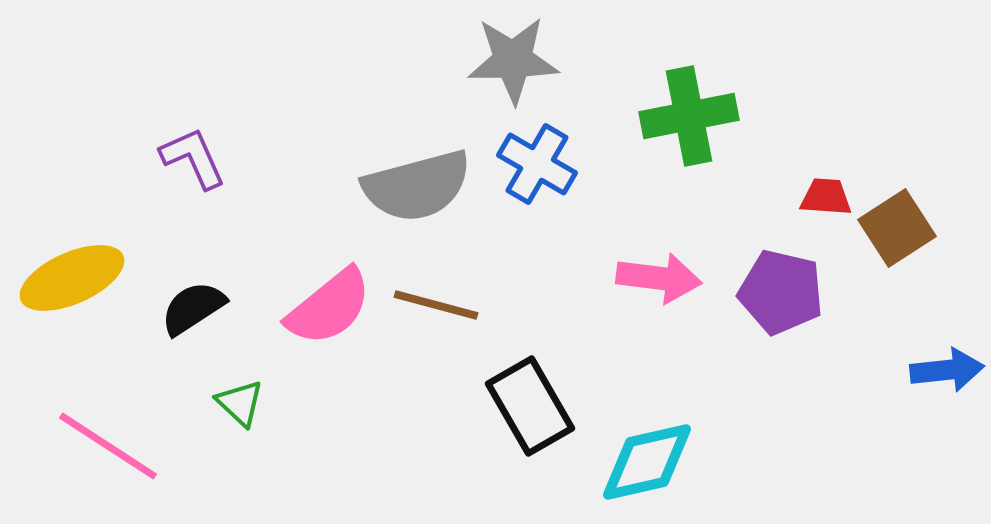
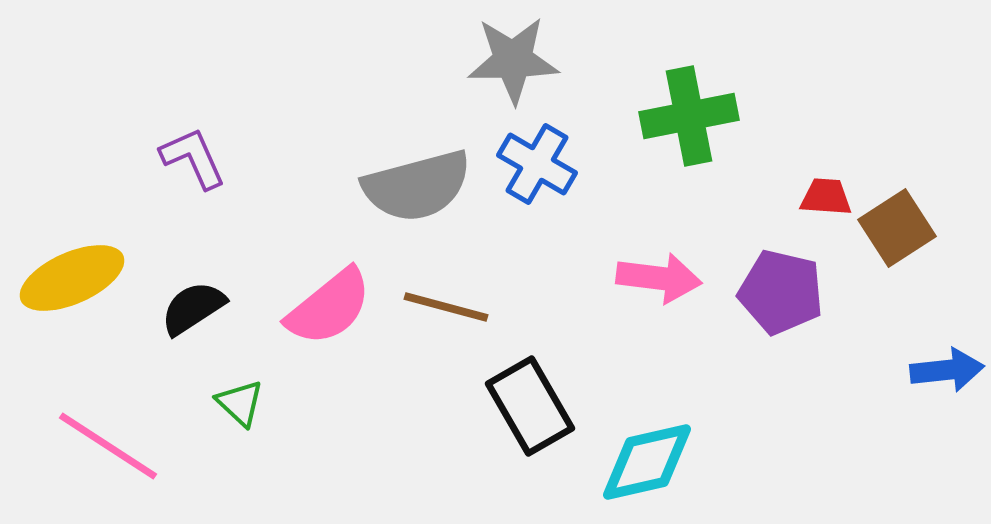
brown line: moved 10 px right, 2 px down
